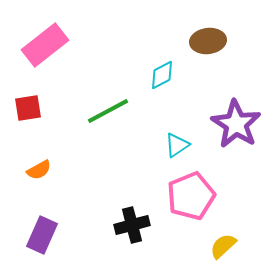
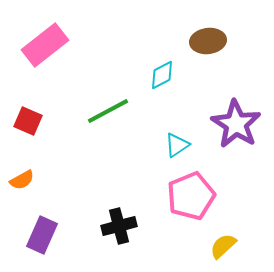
red square: moved 13 px down; rotated 32 degrees clockwise
orange semicircle: moved 17 px left, 10 px down
black cross: moved 13 px left, 1 px down
